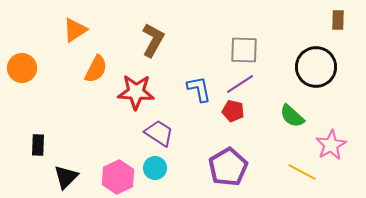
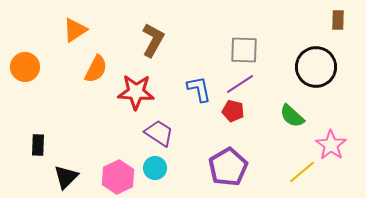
orange circle: moved 3 px right, 1 px up
pink star: rotated 8 degrees counterclockwise
yellow line: rotated 68 degrees counterclockwise
